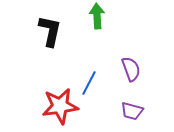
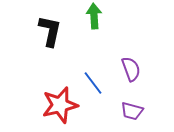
green arrow: moved 3 px left
blue line: moved 4 px right; rotated 65 degrees counterclockwise
red star: moved 1 px up; rotated 6 degrees counterclockwise
